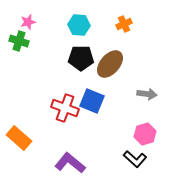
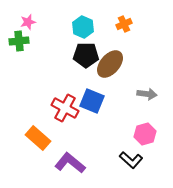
cyan hexagon: moved 4 px right, 2 px down; rotated 20 degrees clockwise
green cross: rotated 24 degrees counterclockwise
black pentagon: moved 5 px right, 3 px up
red cross: rotated 8 degrees clockwise
orange rectangle: moved 19 px right
black L-shape: moved 4 px left, 1 px down
